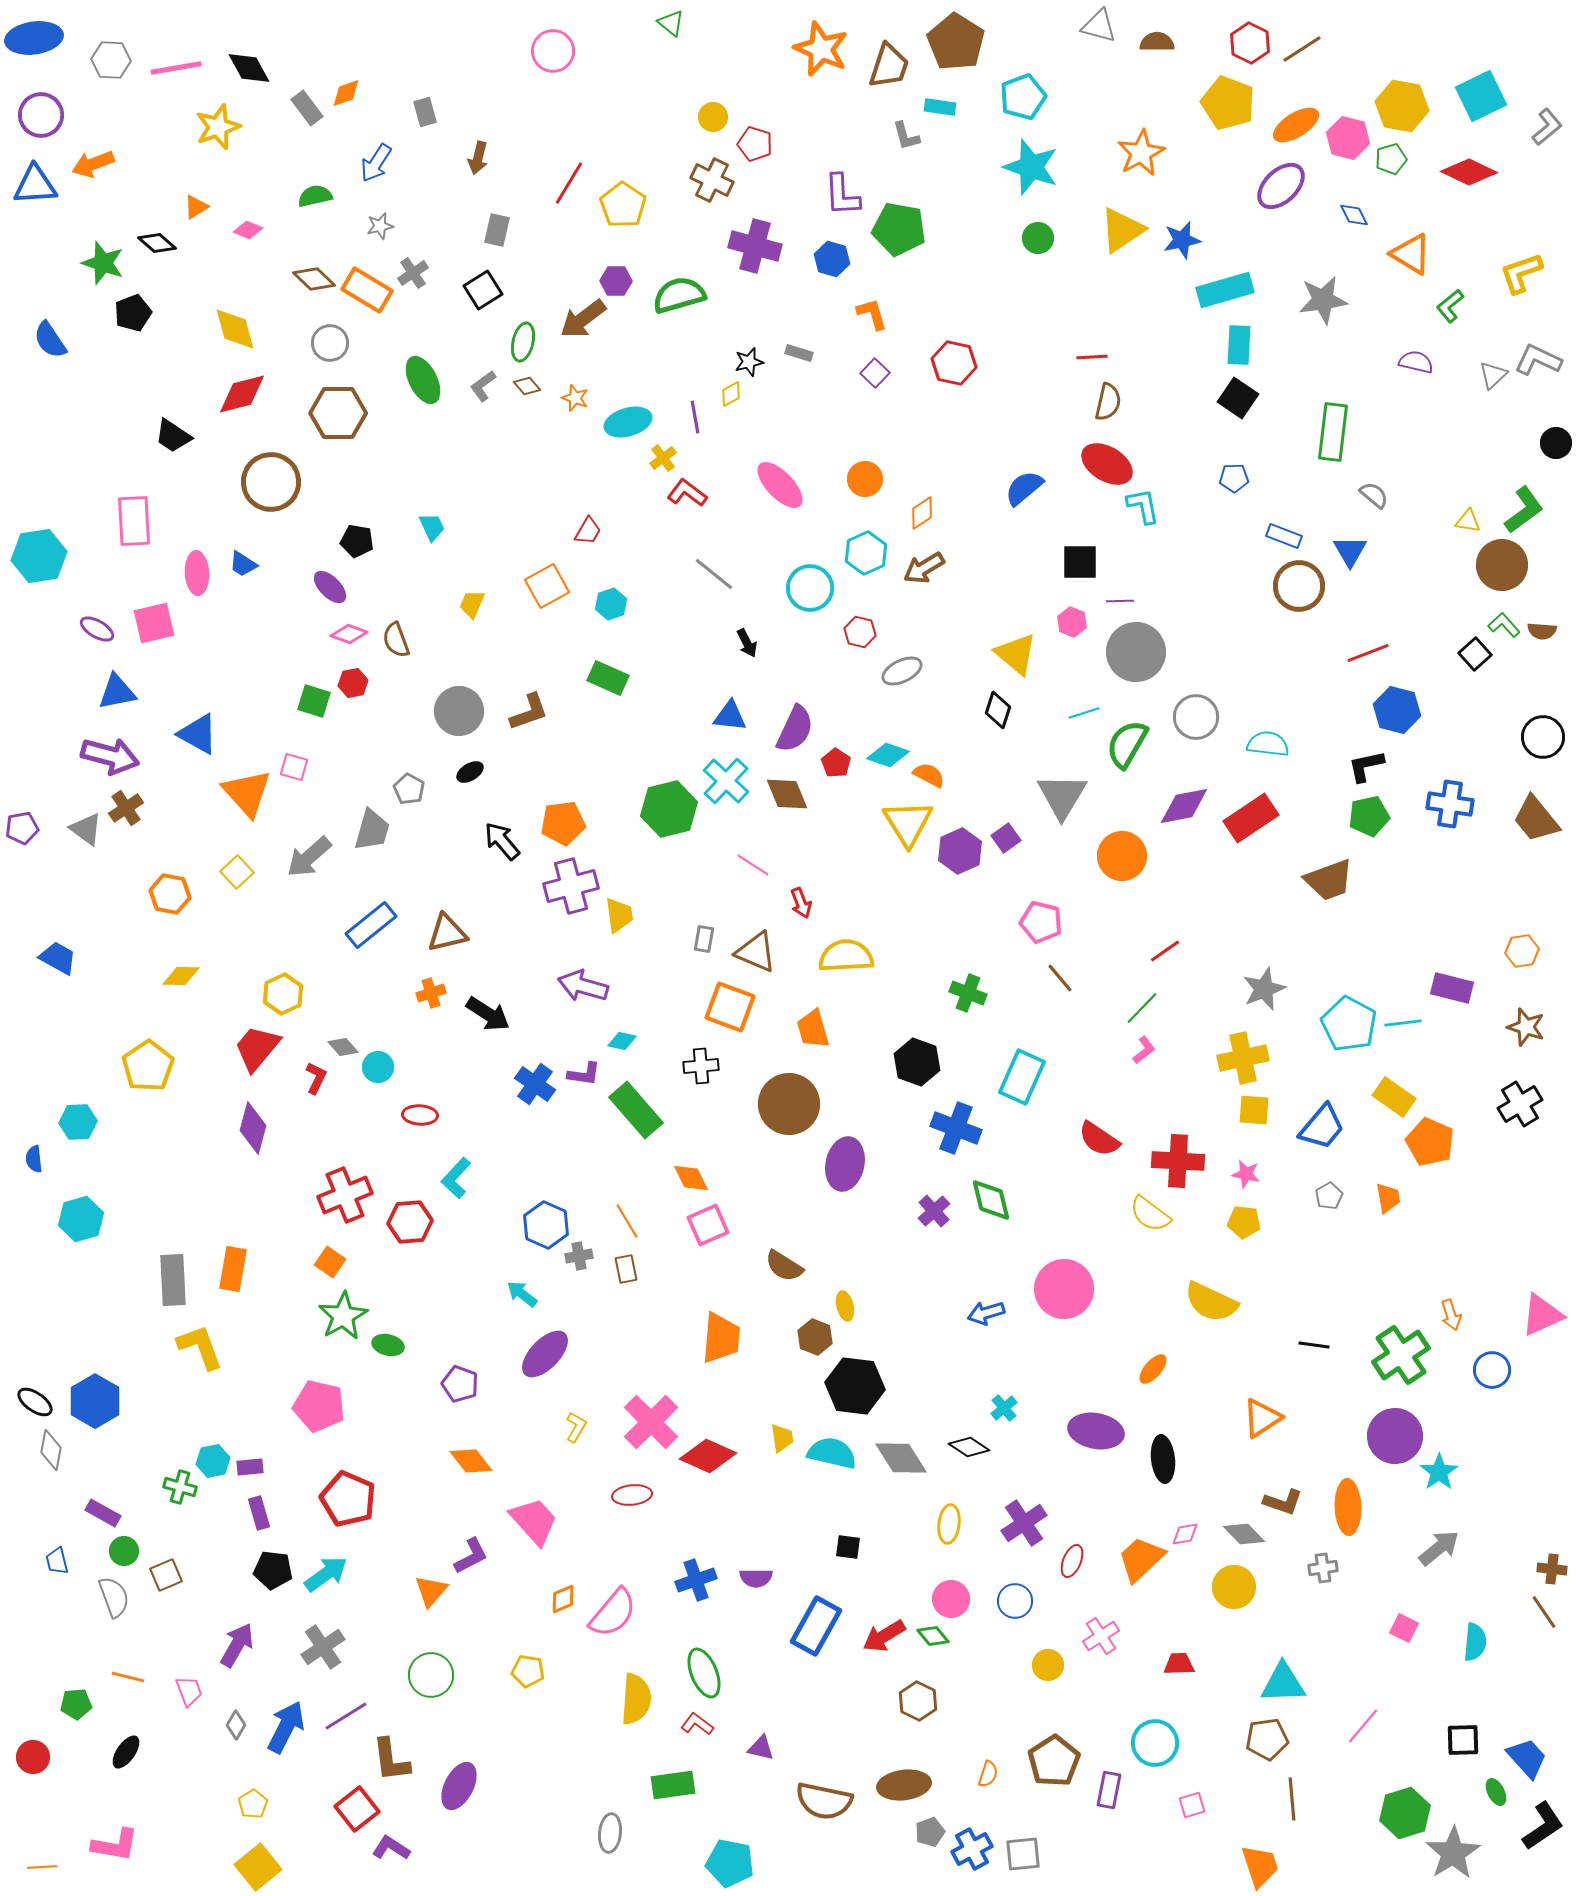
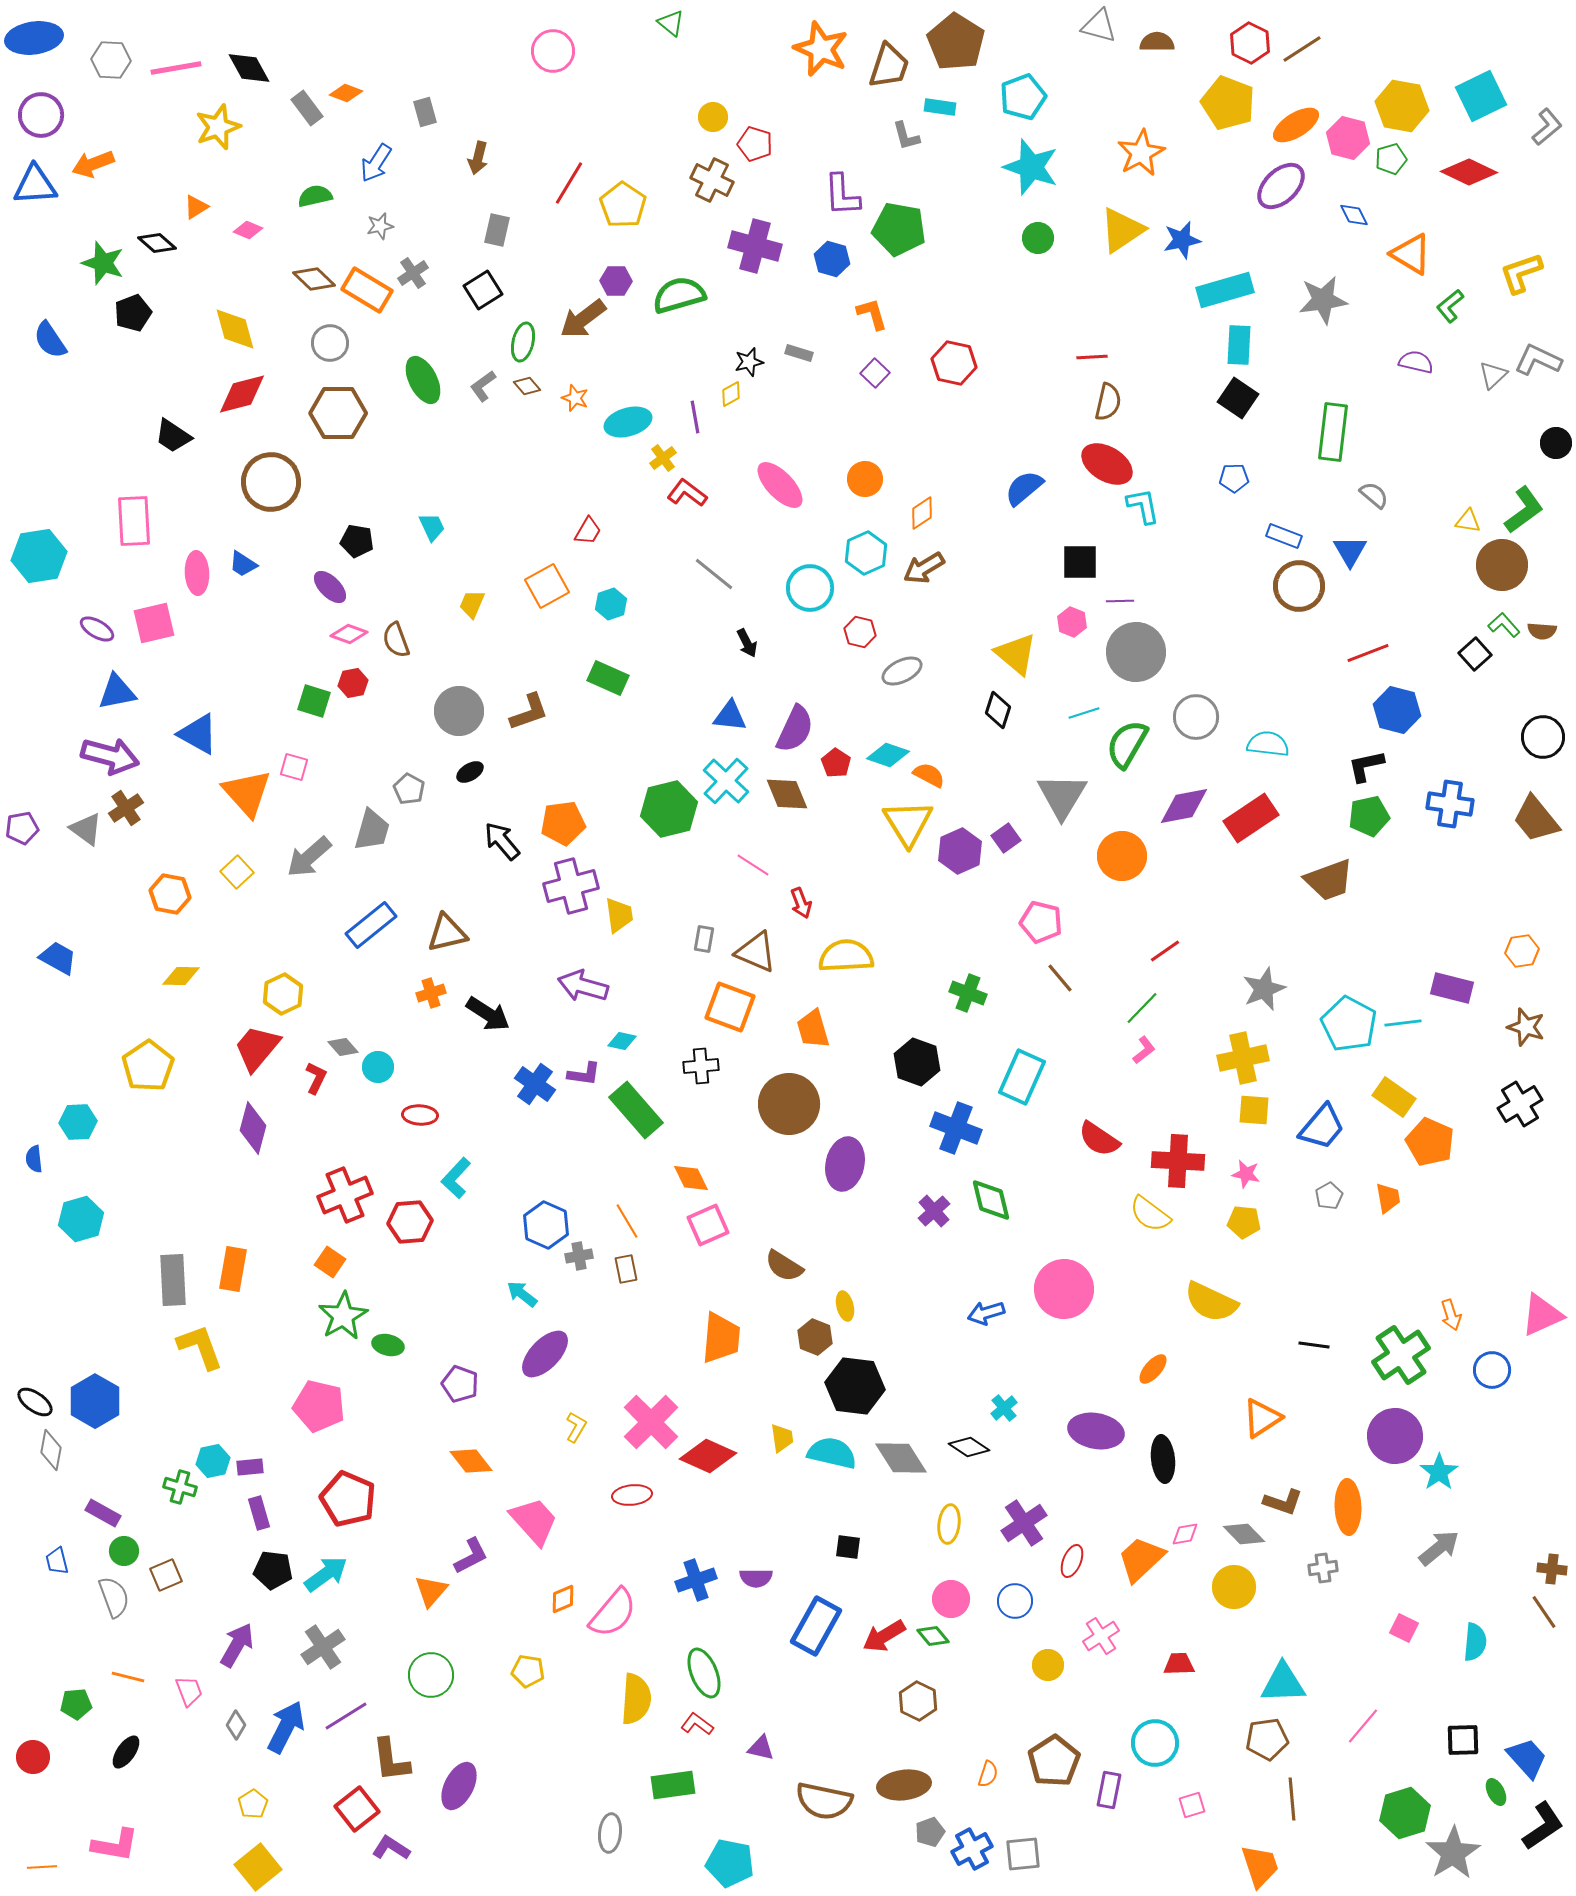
orange diamond at (346, 93): rotated 40 degrees clockwise
